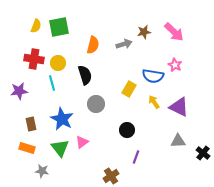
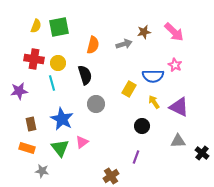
blue semicircle: rotated 10 degrees counterclockwise
black circle: moved 15 px right, 4 px up
black cross: moved 1 px left
